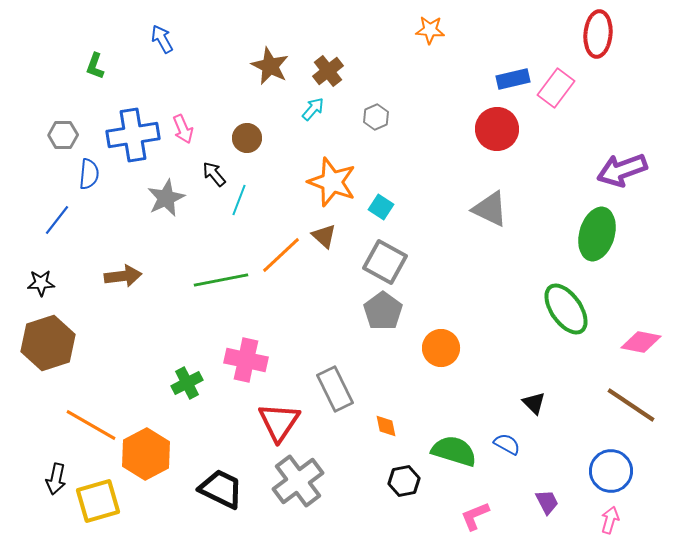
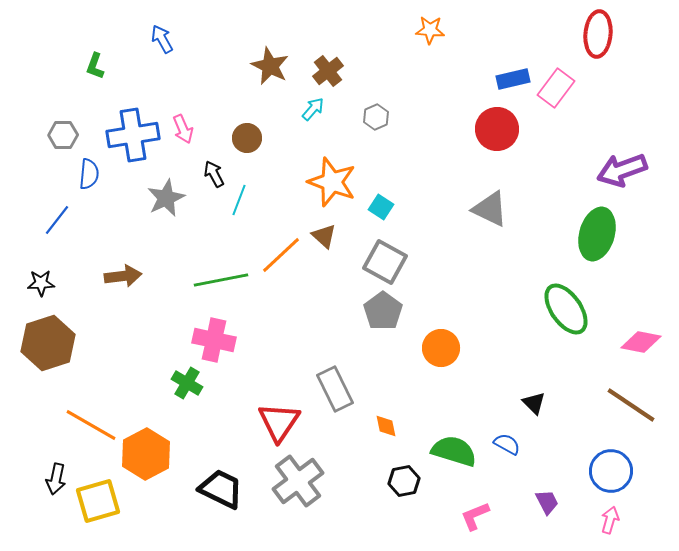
black arrow at (214, 174): rotated 12 degrees clockwise
pink cross at (246, 360): moved 32 px left, 20 px up
green cross at (187, 383): rotated 32 degrees counterclockwise
